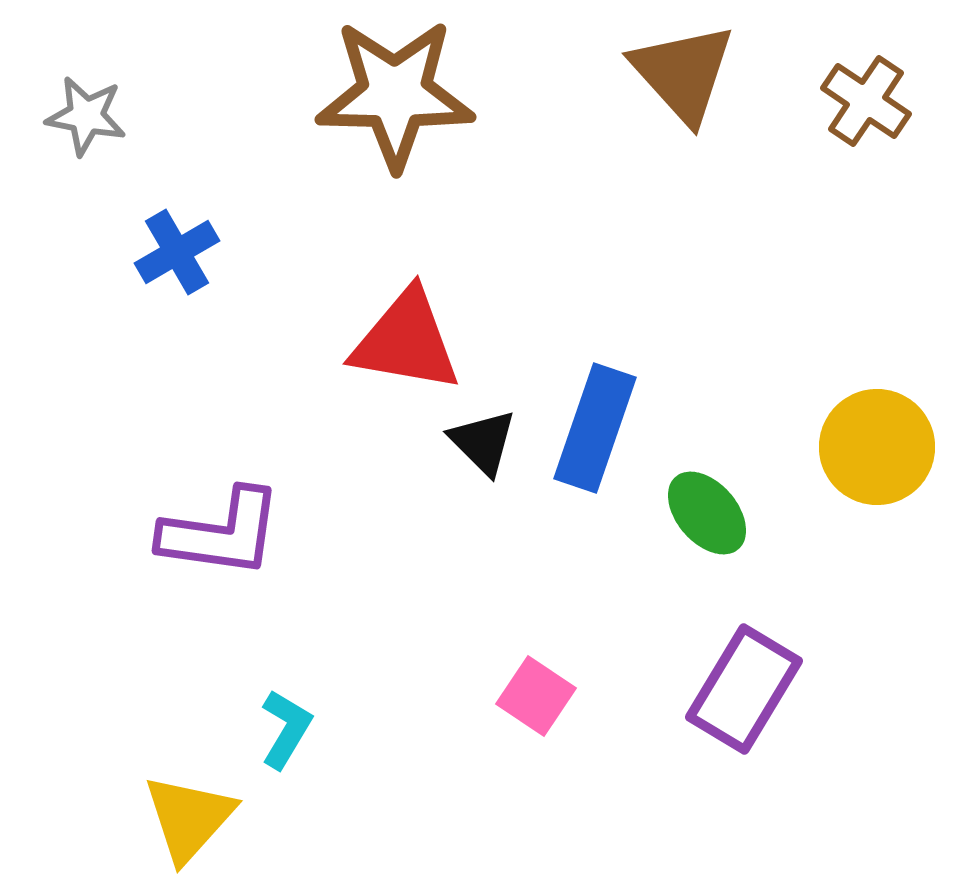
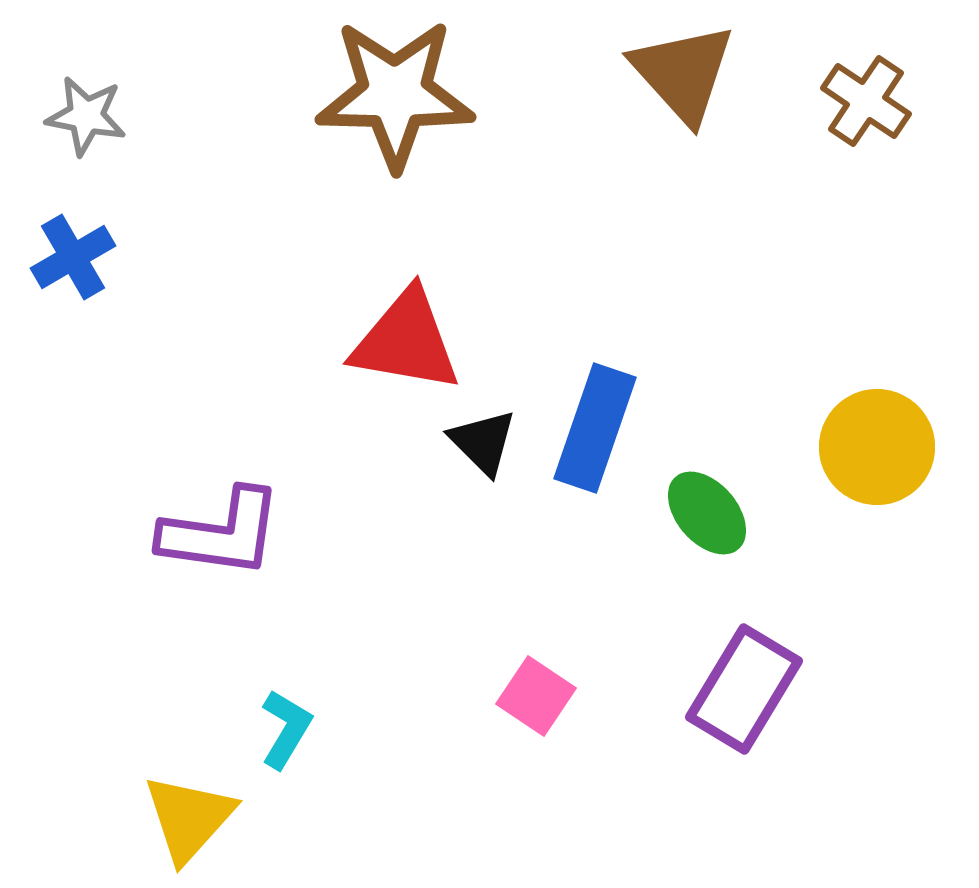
blue cross: moved 104 px left, 5 px down
